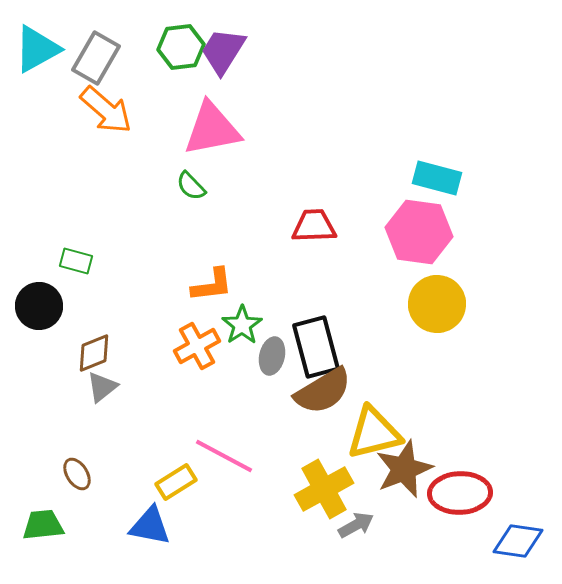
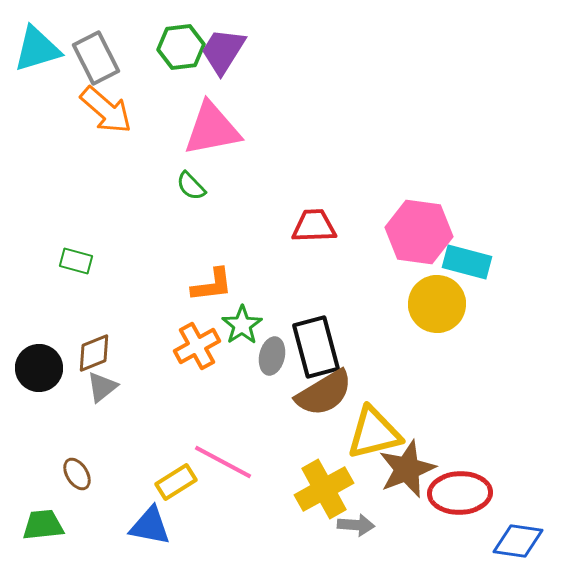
cyan triangle: rotated 12 degrees clockwise
gray rectangle: rotated 57 degrees counterclockwise
cyan rectangle: moved 30 px right, 84 px down
black circle: moved 62 px down
brown semicircle: moved 1 px right, 2 px down
pink line: moved 1 px left, 6 px down
brown star: moved 3 px right
gray arrow: rotated 33 degrees clockwise
